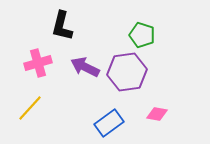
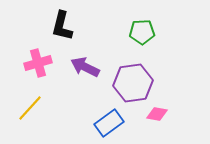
green pentagon: moved 3 px up; rotated 20 degrees counterclockwise
purple hexagon: moved 6 px right, 11 px down
